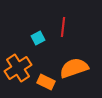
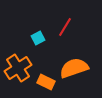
red line: moved 2 px right; rotated 24 degrees clockwise
